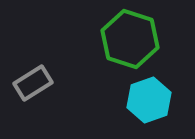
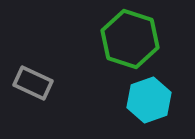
gray rectangle: rotated 57 degrees clockwise
